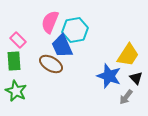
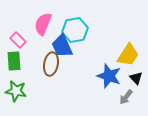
pink semicircle: moved 7 px left, 2 px down
brown ellipse: rotated 70 degrees clockwise
green star: rotated 15 degrees counterclockwise
